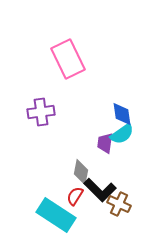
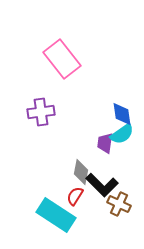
pink rectangle: moved 6 px left; rotated 12 degrees counterclockwise
black L-shape: moved 2 px right, 5 px up
